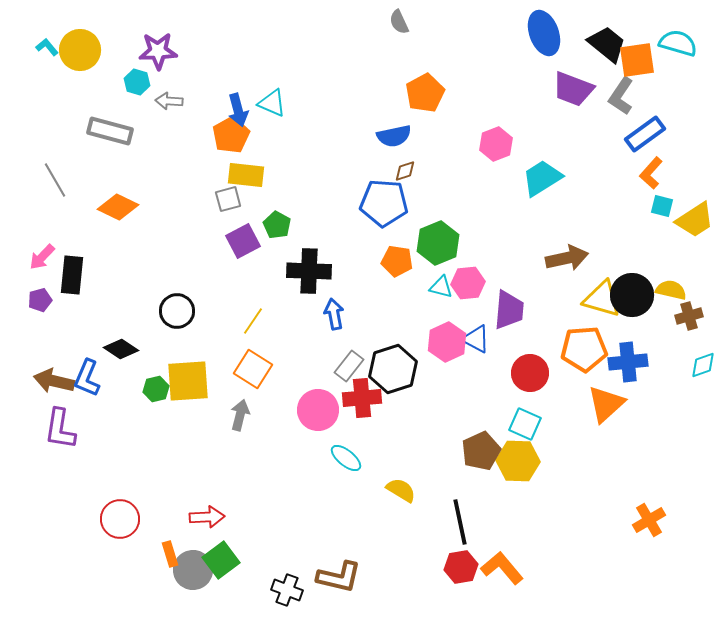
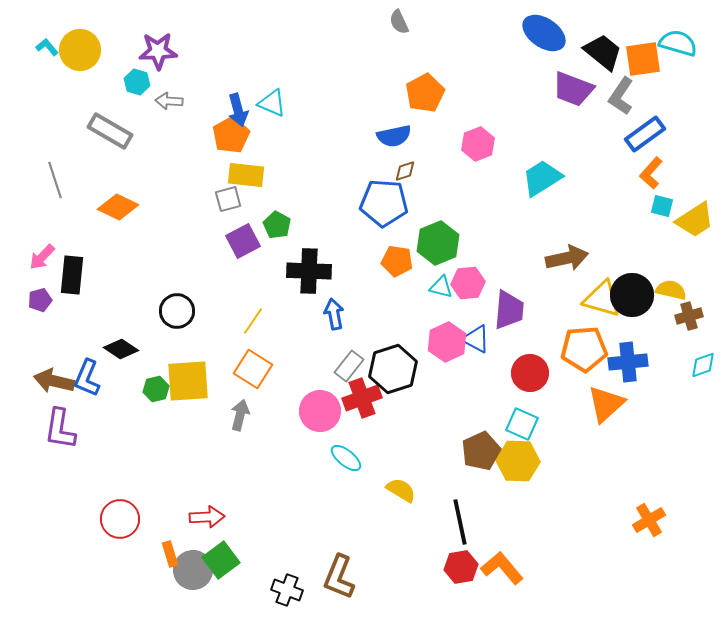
blue ellipse at (544, 33): rotated 36 degrees counterclockwise
black trapezoid at (607, 44): moved 4 px left, 8 px down
orange square at (637, 60): moved 6 px right, 1 px up
gray rectangle at (110, 131): rotated 15 degrees clockwise
pink hexagon at (496, 144): moved 18 px left
gray line at (55, 180): rotated 12 degrees clockwise
red cross at (362, 398): rotated 15 degrees counterclockwise
pink circle at (318, 410): moved 2 px right, 1 px down
cyan square at (525, 424): moved 3 px left
brown L-shape at (339, 577): rotated 99 degrees clockwise
